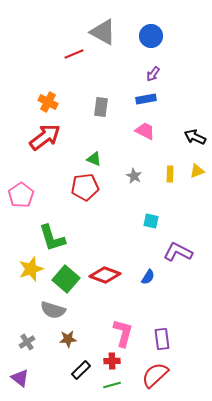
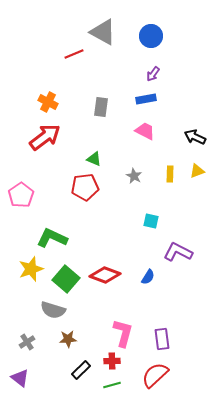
green L-shape: rotated 132 degrees clockwise
